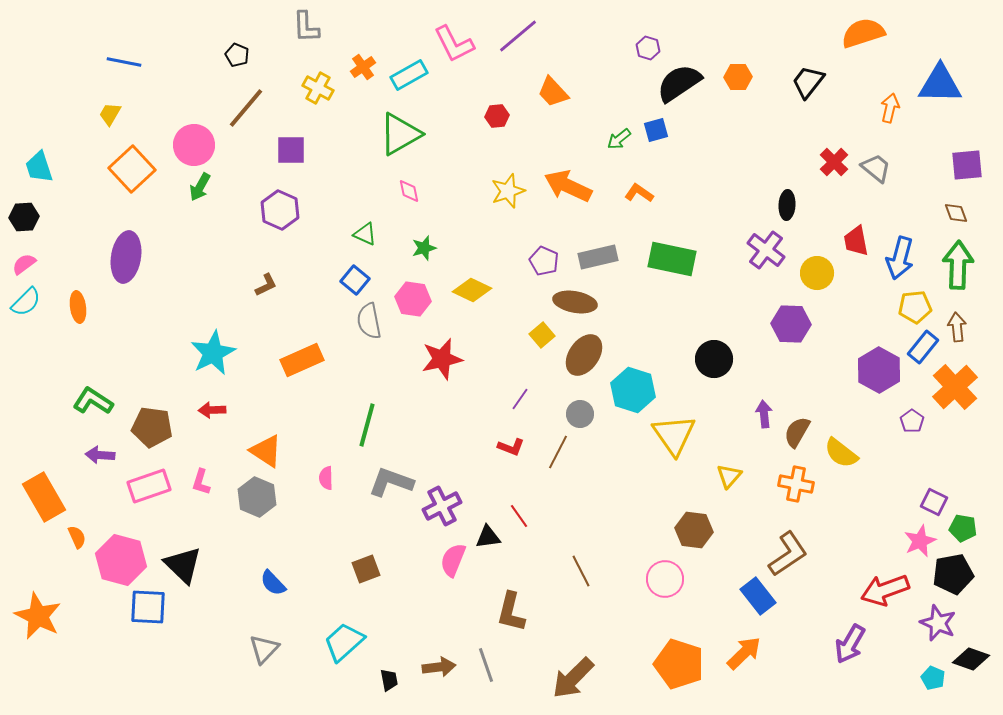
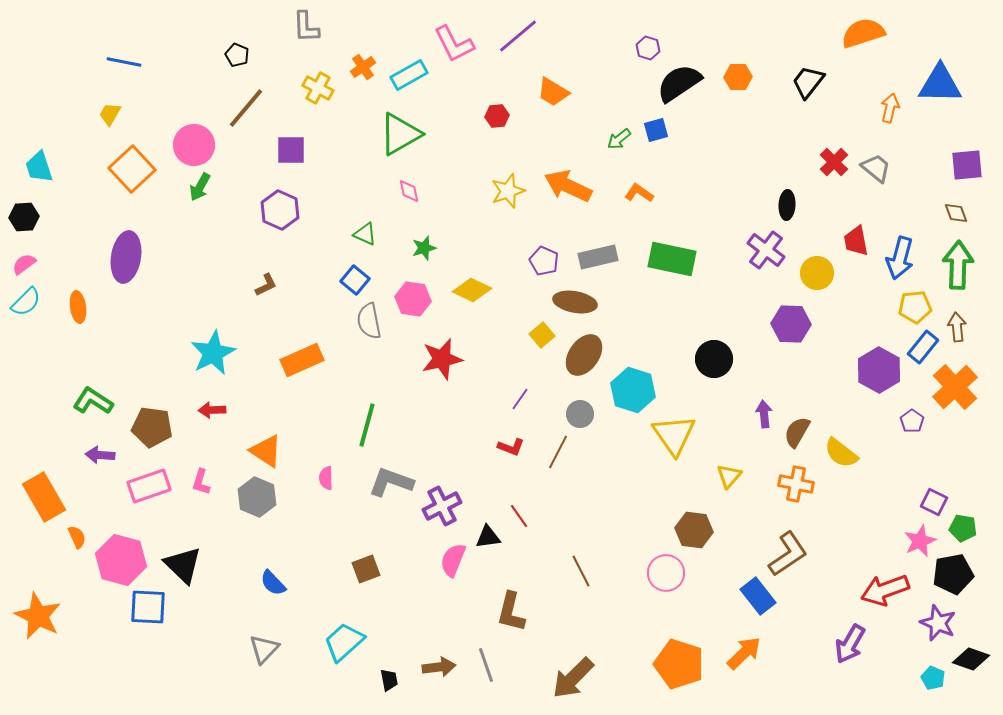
orange trapezoid at (553, 92): rotated 16 degrees counterclockwise
pink circle at (665, 579): moved 1 px right, 6 px up
